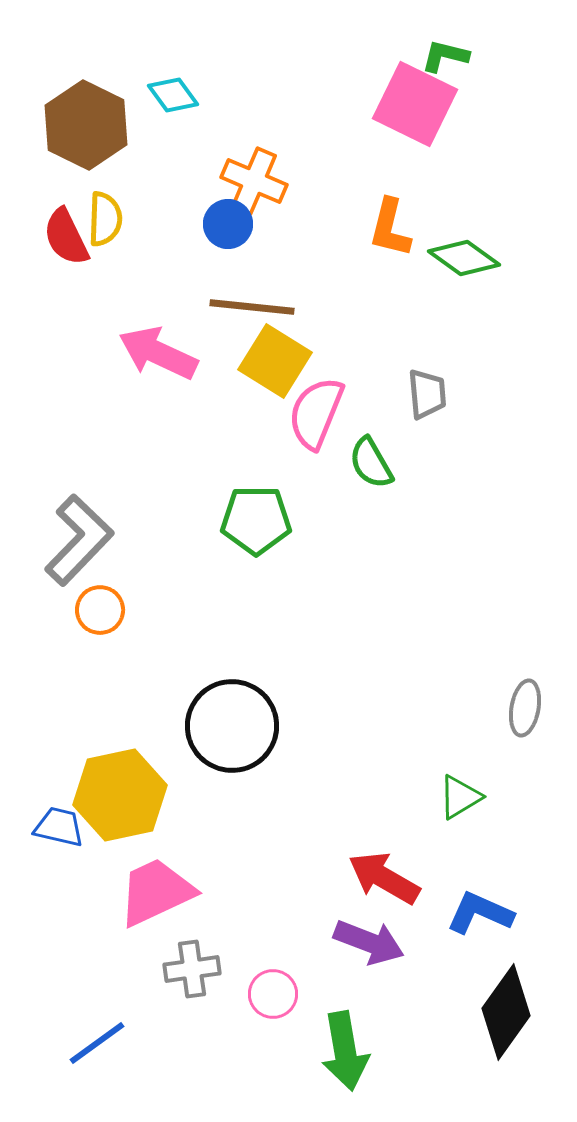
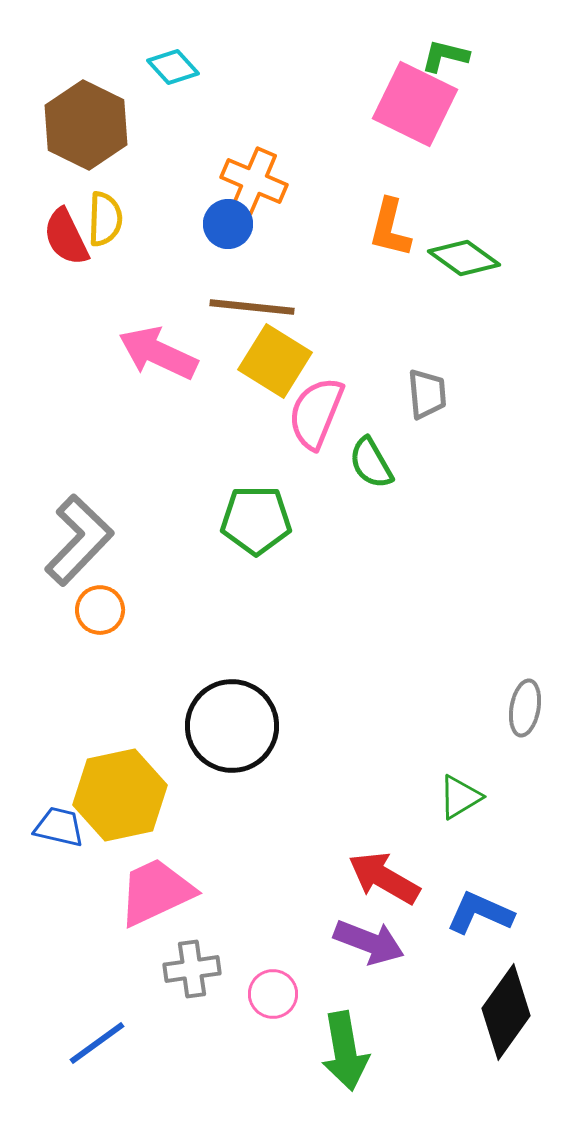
cyan diamond: moved 28 px up; rotated 6 degrees counterclockwise
